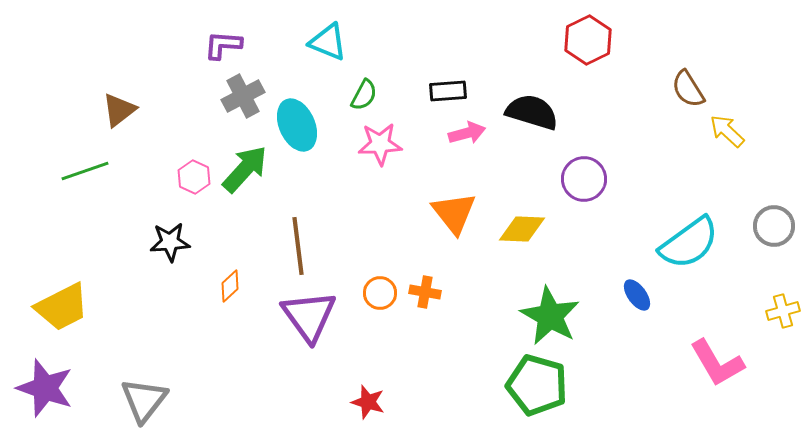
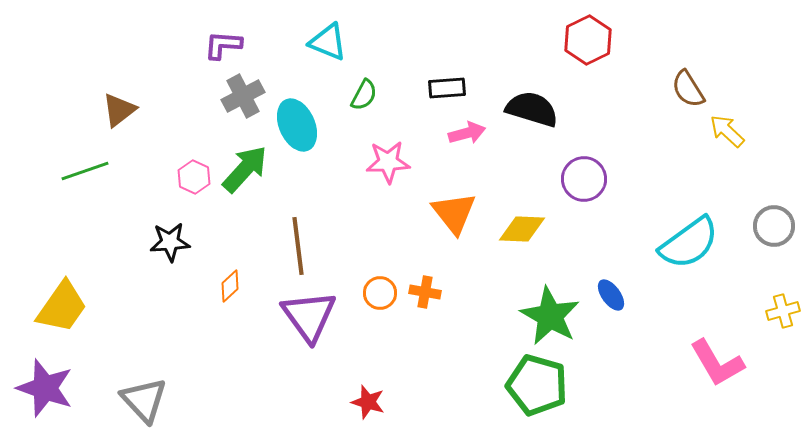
black rectangle: moved 1 px left, 3 px up
black semicircle: moved 3 px up
pink star: moved 8 px right, 18 px down
blue ellipse: moved 26 px left
yellow trapezoid: rotated 28 degrees counterclockwise
gray triangle: rotated 21 degrees counterclockwise
